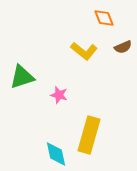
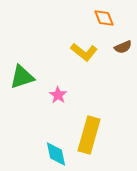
yellow L-shape: moved 1 px down
pink star: moved 1 px left; rotated 18 degrees clockwise
